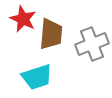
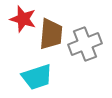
red star: rotated 8 degrees counterclockwise
gray cross: moved 7 px left
